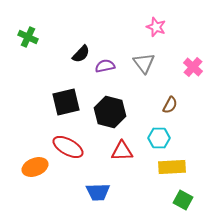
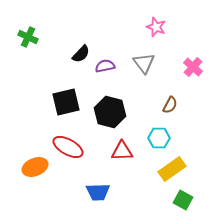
yellow rectangle: moved 2 px down; rotated 32 degrees counterclockwise
